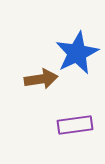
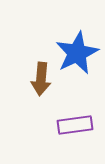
brown arrow: rotated 104 degrees clockwise
